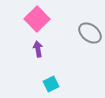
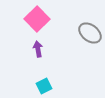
cyan square: moved 7 px left, 2 px down
